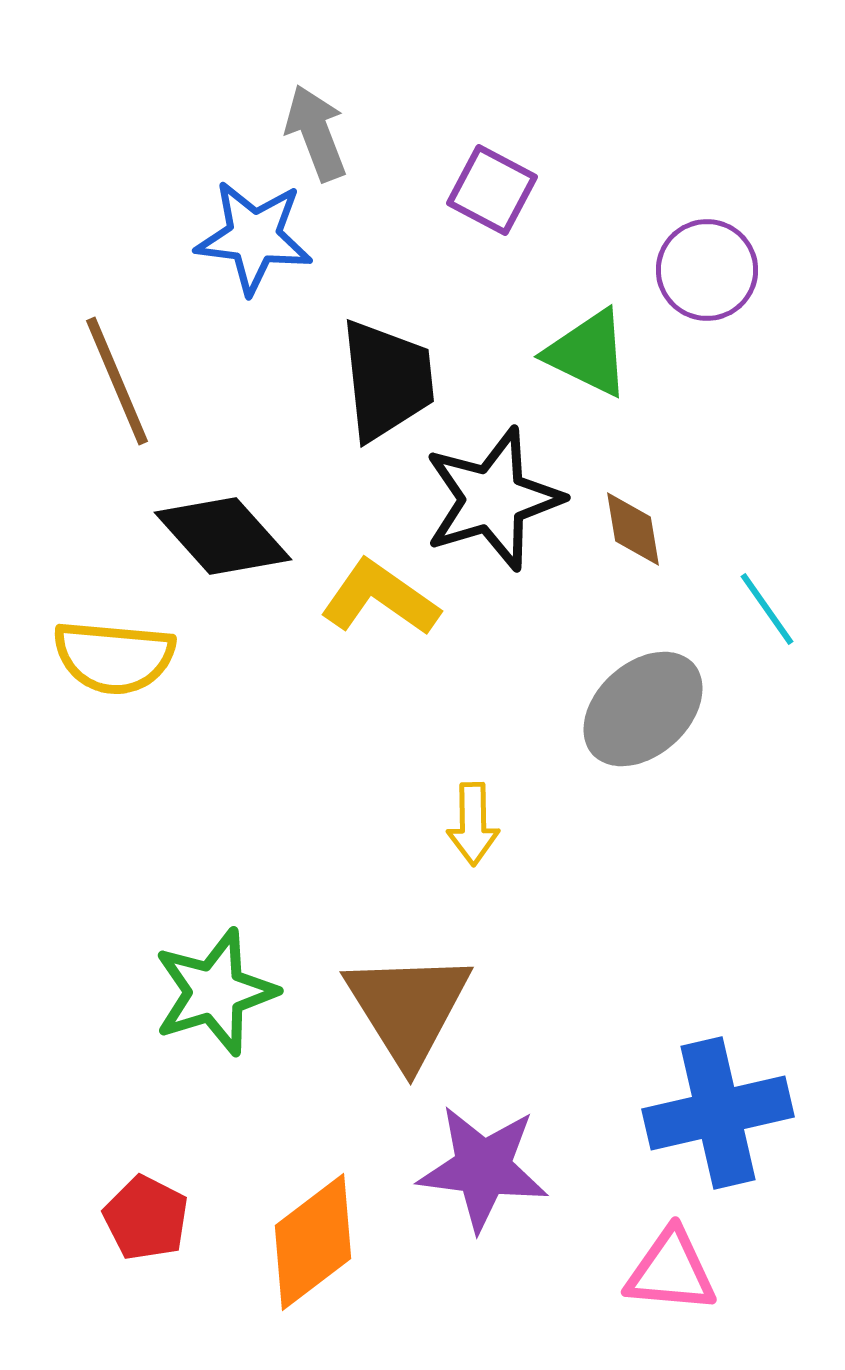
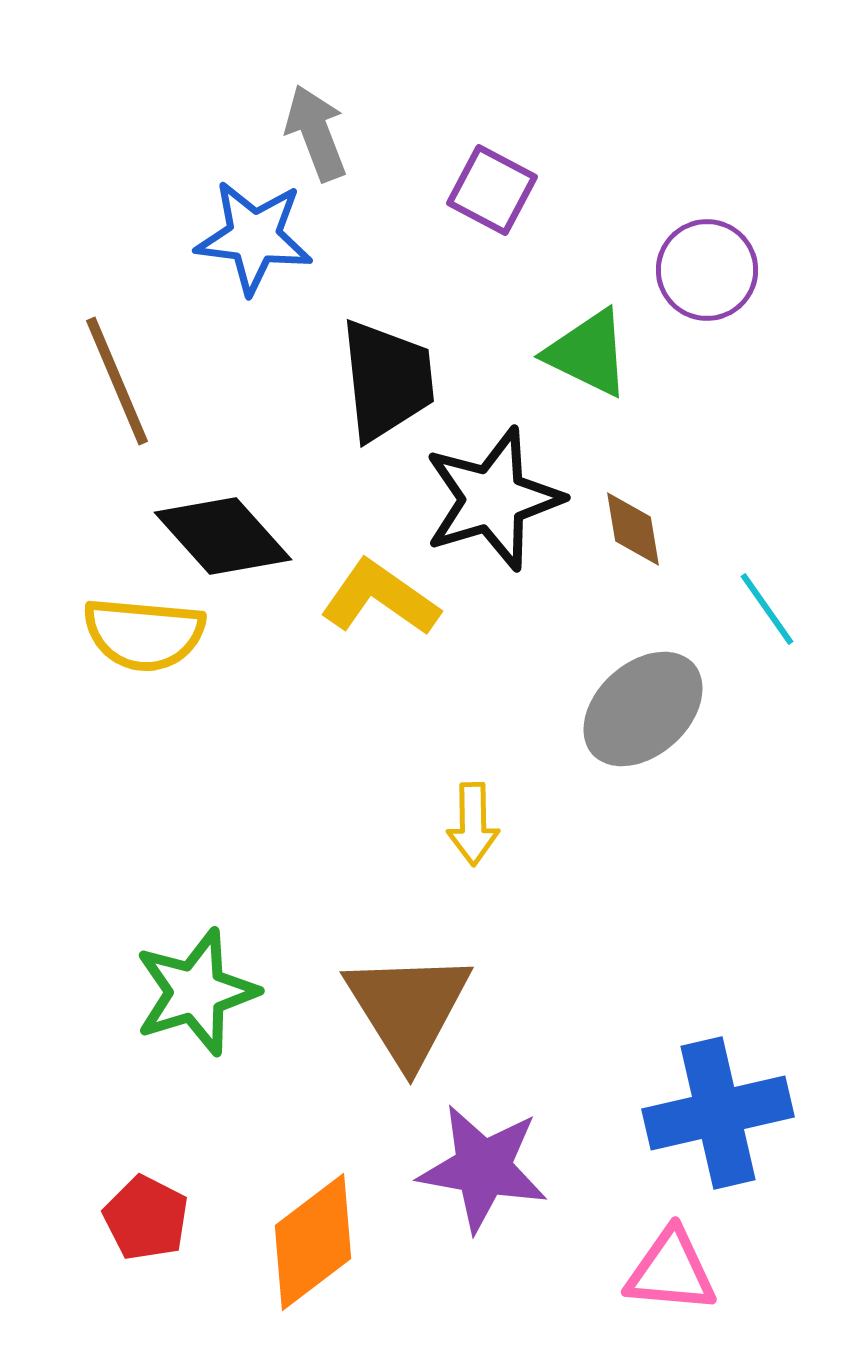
yellow semicircle: moved 30 px right, 23 px up
green star: moved 19 px left
purple star: rotated 3 degrees clockwise
